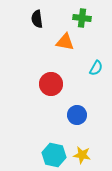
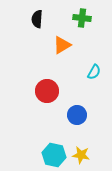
black semicircle: rotated 12 degrees clockwise
orange triangle: moved 3 px left, 3 px down; rotated 42 degrees counterclockwise
cyan semicircle: moved 2 px left, 4 px down
red circle: moved 4 px left, 7 px down
yellow star: moved 1 px left
